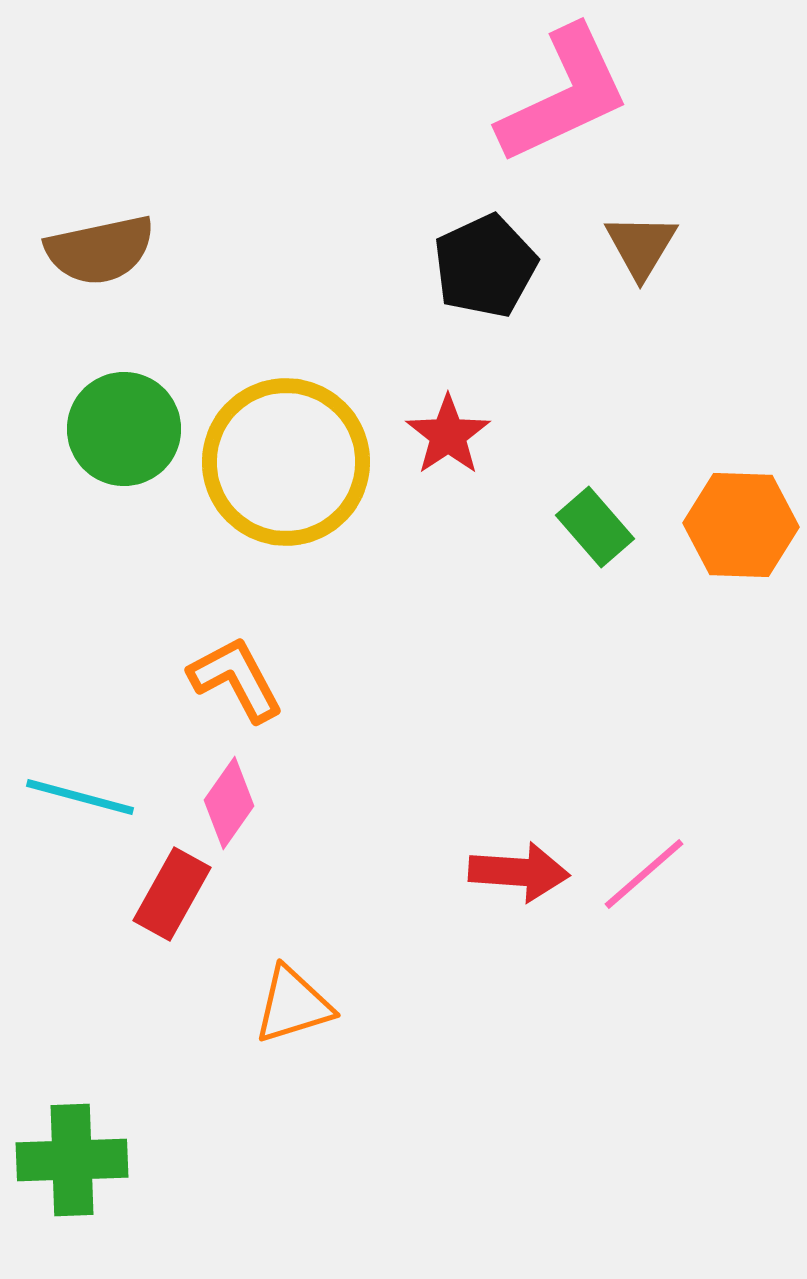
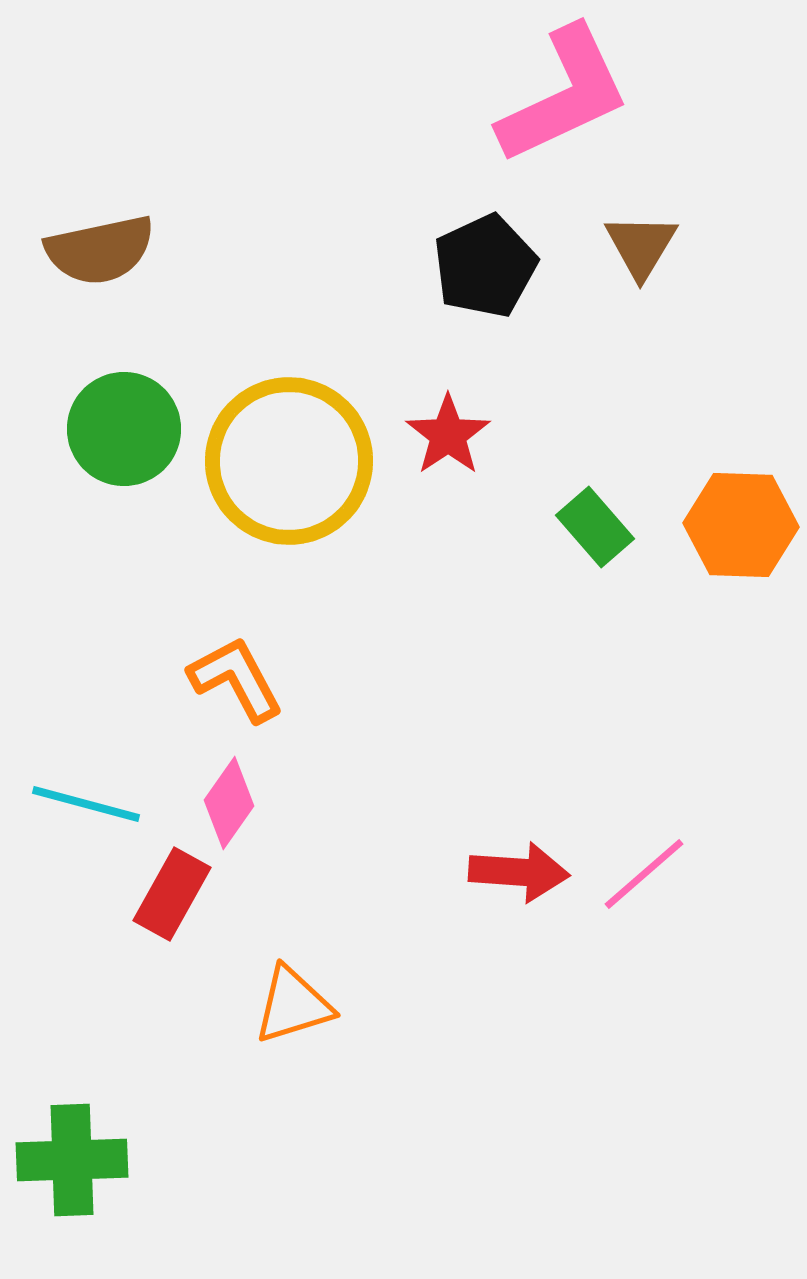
yellow circle: moved 3 px right, 1 px up
cyan line: moved 6 px right, 7 px down
